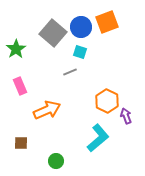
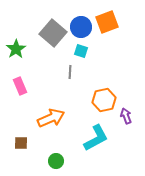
cyan square: moved 1 px right, 1 px up
gray line: rotated 64 degrees counterclockwise
orange hexagon: moved 3 px left, 1 px up; rotated 20 degrees clockwise
orange arrow: moved 4 px right, 8 px down
cyan L-shape: moved 2 px left; rotated 12 degrees clockwise
